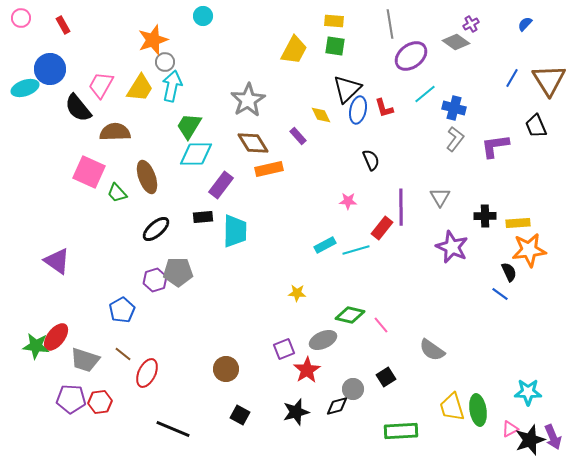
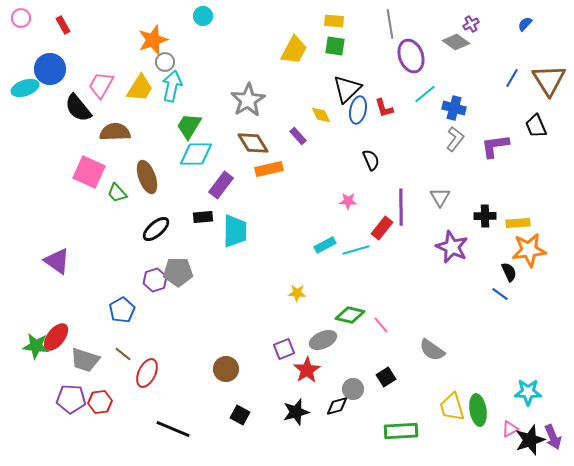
purple ellipse at (411, 56): rotated 72 degrees counterclockwise
